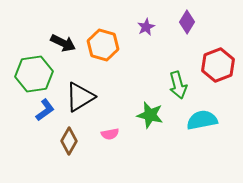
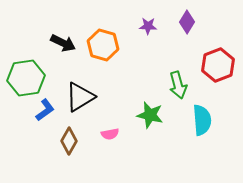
purple star: moved 2 px right, 1 px up; rotated 30 degrees clockwise
green hexagon: moved 8 px left, 4 px down
cyan semicircle: rotated 96 degrees clockwise
